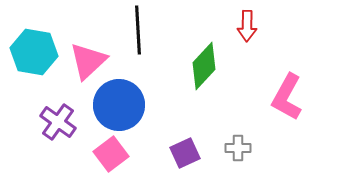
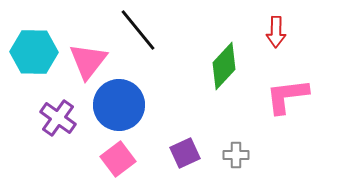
red arrow: moved 29 px right, 6 px down
black line: rotated 36 degrees counterclockwise
cyan hexagon: rotated 9 degrees counterclockwise
pink triangle: rotated 9 degrees counterclockwise
green diamond: moved 20 px right
pink L-shape: moved 1 px up; rotated 54 degrees clockwise
purple cross: moved 4 px up
gray cross: moved 2 px left, 7 px down
pink square: moved 7 px right, 5 px down
